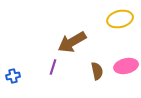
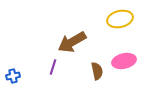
pink ellipse: moved 2 px left, 5 px up
